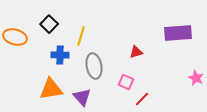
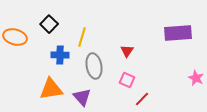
yellow line: moved 1 px right, 1 px down
red triangle: moved 9 px left, 1 px up; rotated 40 degrees counterclockwise
pink square: moved 1 px right, 2 px up
